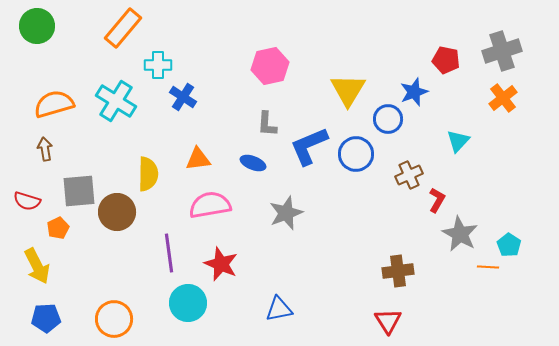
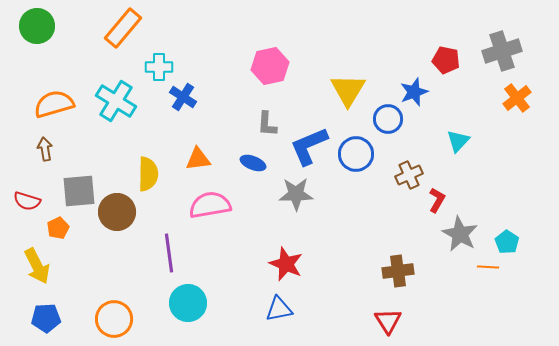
cyan cross at (158, 65): moved 1 px right, 2 px down
orange cross at (503, 98): moved 14 px right
gray star at (286, 213): moved 10 px right, 19 px up; rotated 20 degrees clockwise
cyan pentagon at (509, 245): moved 2 px left, 3 px up
red star at (221, 264): moved 65 px right
